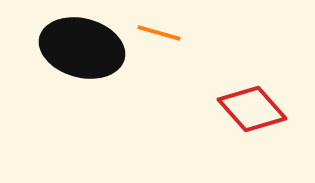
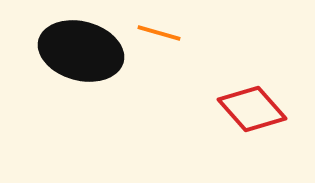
black ellipse: moved 1 px left, 3 px down
